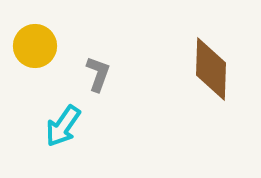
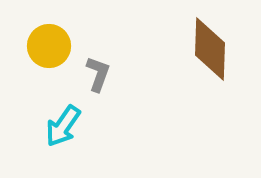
yellow circle: moved 14 px right
brown diamond: moved 1 px left, 20 px up
